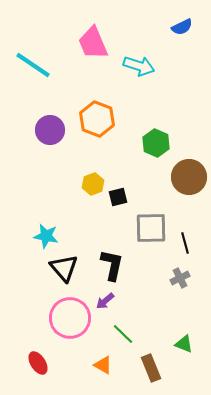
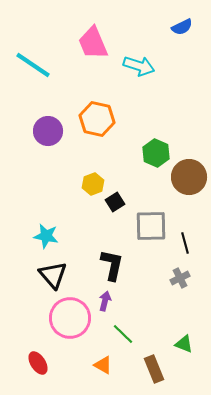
orange hexagon: rotated 8 degrees counterclockwise
purple circle: moved 2 px left, 1 px down
green hexagon: moved 10 px down
black square: moved 3 px left, 5 px down; rotated 18 degrees counterclockwise
gray square: moved 2 px up
black triangle: moved 11 px left, 7 px down
purple arrow: rotated 144 degrees clockwise
brown rectangle: moved 3 px right, 1 px down
